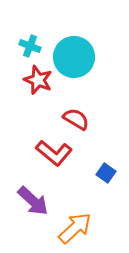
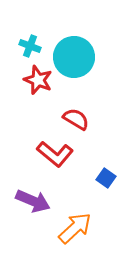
red L-shape: moved 1 px right, 1 px down
blue square: moved 5 px down
purple arrow: rotated 20 degrees counterclockwise
